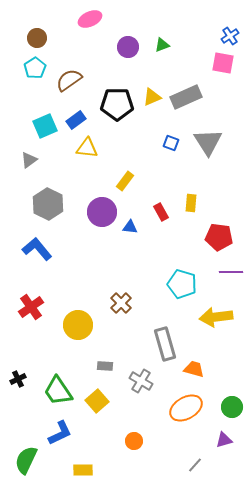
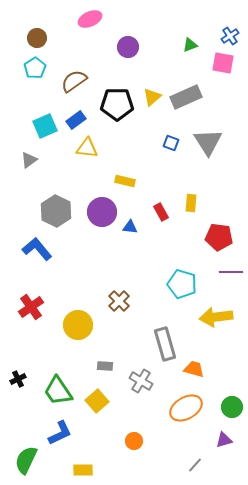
green triangle at (162, 45): moved 28 px right
brown semicircle at (69, 80): moved 5 px right, 1 px down
yellow triangle at (152, 97): rotated 18 degrees counterclockwise
yellow rectangle at (125, 181): rotated 66 degrees clockwise
gray hexagon at (48, 204): moved 8 px right, 7 px down
brown cross at (121, 303): moved 2 px left, 2 px up
